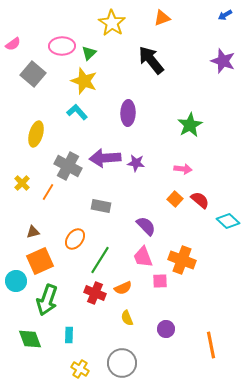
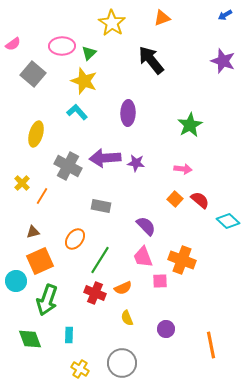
orange line at (48, 192): moved 6 px left, 4 px down
